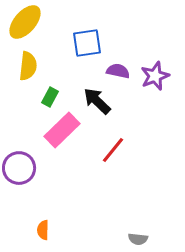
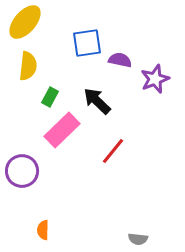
purple semicircle: moved 2 px right, 11 px up
purple star: moved 3 px down
red line: moved 1 px down
purple circle: moved 3 px right, 3 px down
